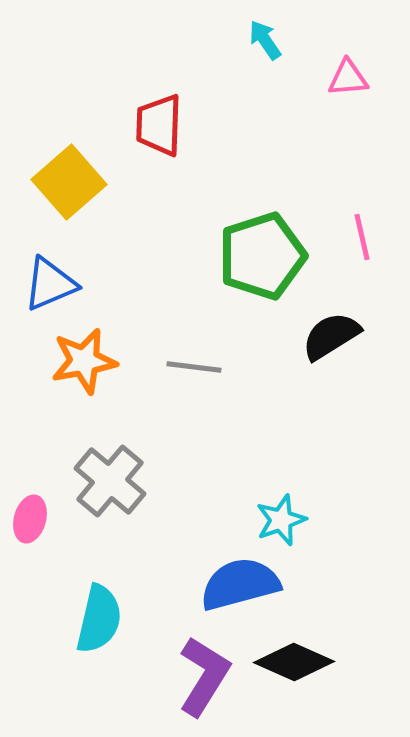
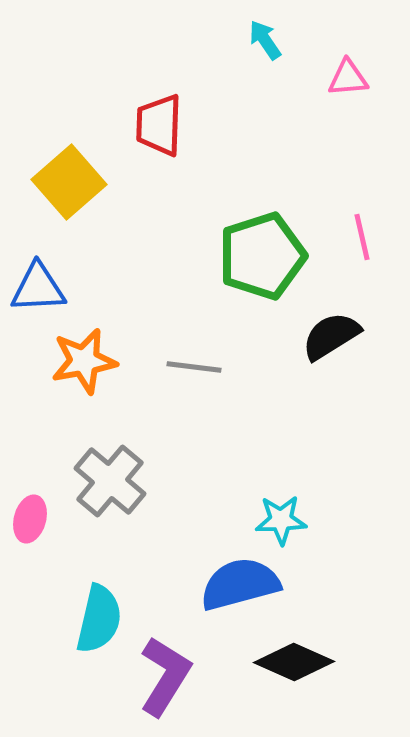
blue triangle: moved 12 px left, 4 px down; rotated 20 degrees clockwise
cyan star: rotated 18 degrees clockwise
purple L-shape: moved 39 px left
